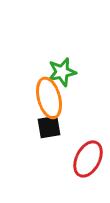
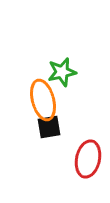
orange ellipse: moved 6 px left, 2 px down
red ellipse: rotated 15 degrees counterclockwise
